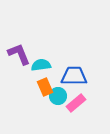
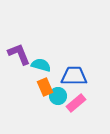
cyan semicircle: rotated 24 degrees clockwise
